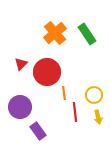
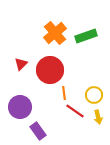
green rectangle: moved 1 px left, 2 px down; rotated 75 degrees counterclockwise
red circle: moved 3 px right, 2 px up
red line: moved 1 px up; rotated 48 degrees counterclockwise
